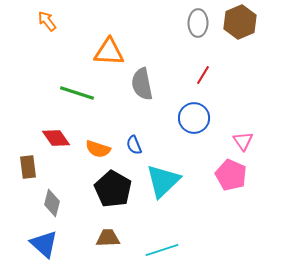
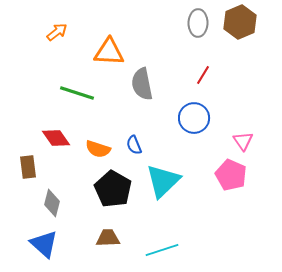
orange arrow: moved 10 px right, 11 px down; rotated 90 degrees clockwise
